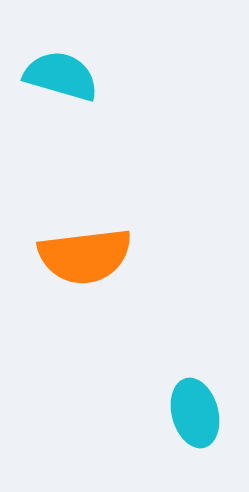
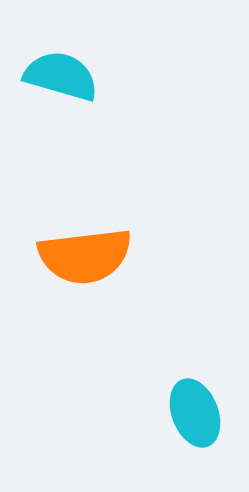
cyan ellipse: rotated 6 degrees counterclockwise
